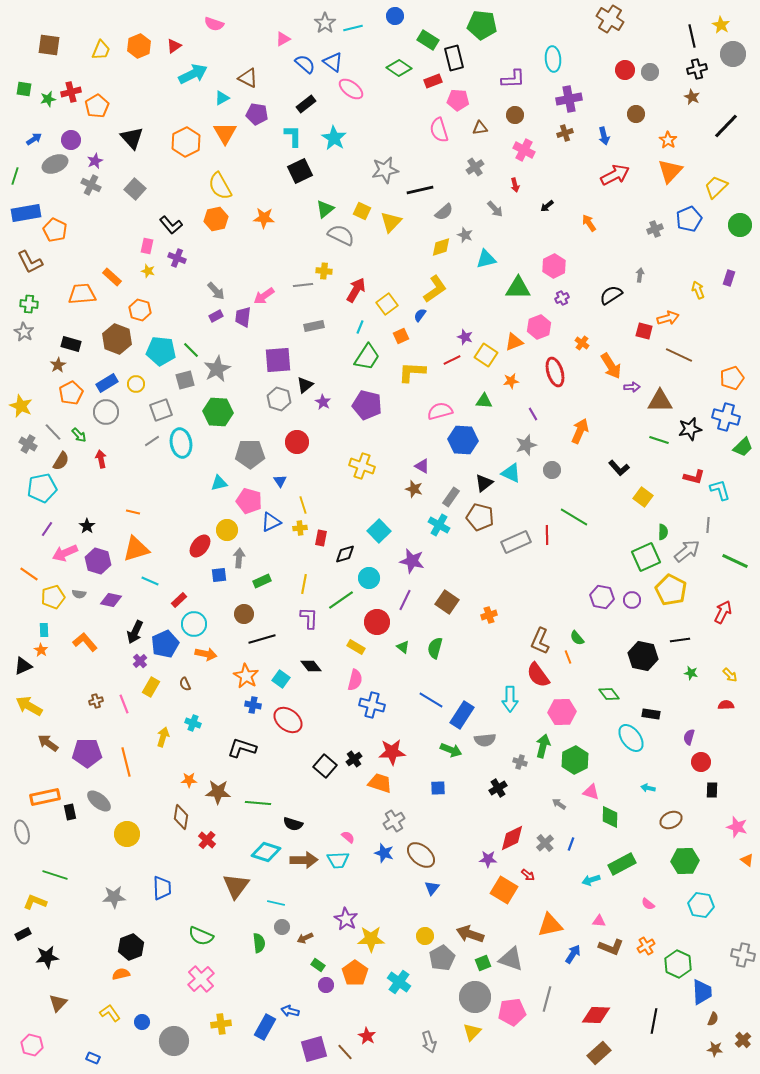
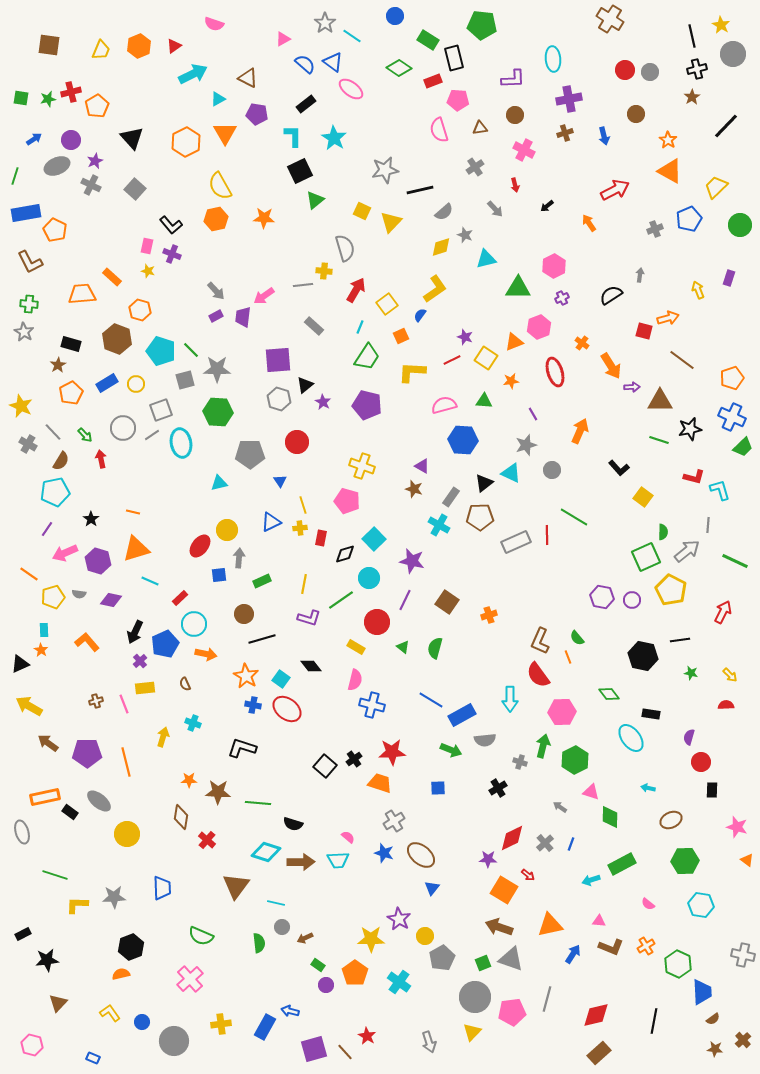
cyan line at (353, 28): moved 1 px left, 8 px down; rotated 48 degrees clockwise
green square at (24, 89): moved 3 px left, 9 px down
brown star at (692, 97): rotated 14 degrees clockwise
cyan triangle at (222, 98): moved 4 px left, 1 px down
gray ellipse at (55, 164): moved 2 px right, 2 px down
orange triangle at (670, 171): rotated 44 degrees counterclockwise
red arrow at (615, 175): moved 15 px down
green triangle at (325, 209): moved 10 px left, 9 px up
gray semicircle at (341, 235): moved 4 px right, 13 px down; rotated 48 degrees clockwise
purple cross at (177, 258): moved 5 px left, 4 px up
gray rectangle at (314, 326): rotated 54 degrees clockwise
cyan pentagon at (161, 351): rotated 12 degrees clockwise
yellow square at (486, 355): moved 3 px down
brown line at (679, 355): moved 3 px right, 5 px down; rotated 12 degrees clockwise
gray star at (217, 369): rotated 28 degrees clockwise
pink semicircle at (440, 411): moved 4 px right, 6 px up
gray circle at (106, 412): moved 17 px right, 16 px down
blue cross at (726, 417): moved 6 px right; rotated 8 degrees clockwise
green arrow at (79, 435): moved 6 px right
gray line at (152, 441): moved 6 px up
cyan pentagon at (42, 488): moved 13 px right, 4 px down
pink pentagon at (249, 501): moved 98 px right
brown pentagon at (480, 517): rotated 16 degrees counterclockwise
black star at (87, 526): moved 4 px right, 7 px up
cyan square at (379, 531): moved 5 px left, 8 px down
red rectangle at (179, 600): moved 1 px right, 2 px up
purple L-shape at (309, 618): rotated 105 degrees clockwise
orange L-shape at (85, 642): moved 2 px right
black triangle at (23, 666): moved 3 px left, 2 px up
yellow rectangle at (151, 687): moved 6 px left, 1 px down; rotated 54 degrees clockwise
blue rectangle at (462, 715): rotated 28 degrees clockwise
red ellipse at (288, 720): moved 1 px left, 11 px up
gray arrow at (559, 804): moved 1 px right, 3 px down
black rectangle at (70, 812): rotated 42 degrees counterclockwise
brown arrow at (304, 860): moved 3 px left, 2 px down
yellow L-shape at (35, 902): moved 42 px right, 3 px down; rotated 20 degrees counterclockwise
purple star at (346, 919): moved 53 px right
brown arrow at (470, 934): moved 29 px right, 7 px up
black star at (47, 957): moved 3 px down
pink cross at (201, 979): moved 11 px left
red diamond at (596, 1015): rotated 16 degrees counterclockwise
brown semicircle at (713, 1019): rotated 32 degrees clockwise
